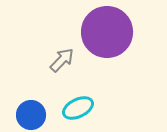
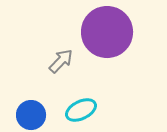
gray arrow: moved 1 px left, 1 px down
cyan ellipse: moved 3 px right, 2 px down
